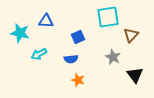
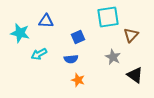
black triangle: rotated 18 degrees counterclockwise
